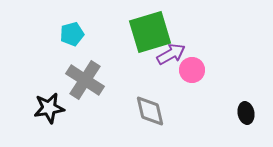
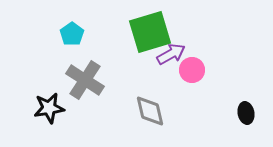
cyan pentagon: rotated 20 degrees counterclockwise
